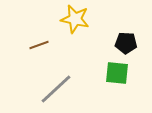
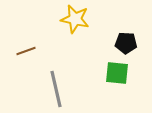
brown line: moved 13 px left, 6 px down
gray line: rotated 60 degrees counterclockwise
